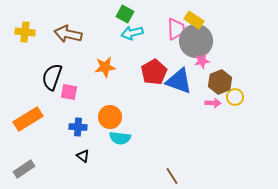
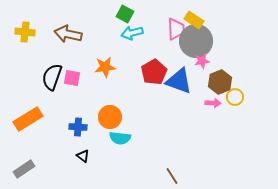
pink square: moved 3 px right, 14 px up
